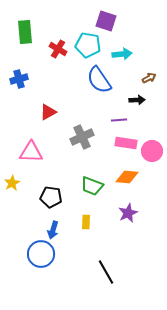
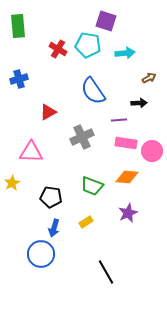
green rectangle: moved 7 px left, 6 px up
cyan arrow: moved 3 px right, 1 px up
blue semicircle: moved 6 px left, 11 px down
black arrow: moved 2 px right, 3 px down
yellow rectangle: rotated 56 degrees clockwise
blue arrow: moved 1 px right, 2 px up
